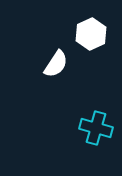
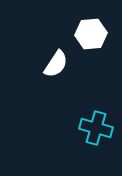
white hexagon: rotated 20 degrees clockwise
